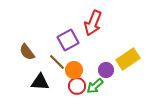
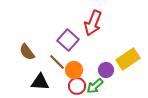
purple square: rotated 20 degrees counterclockwise
